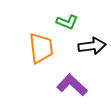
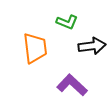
orange trapezoid: moved 6 px left
